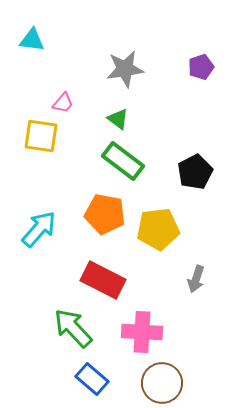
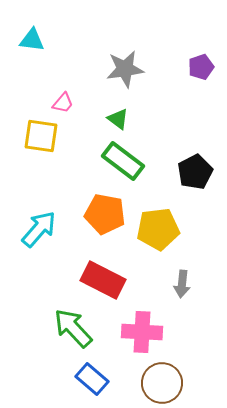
gray arrow: moved 14 px left, 5 px down; rotated 12 degrees counterclockwise
